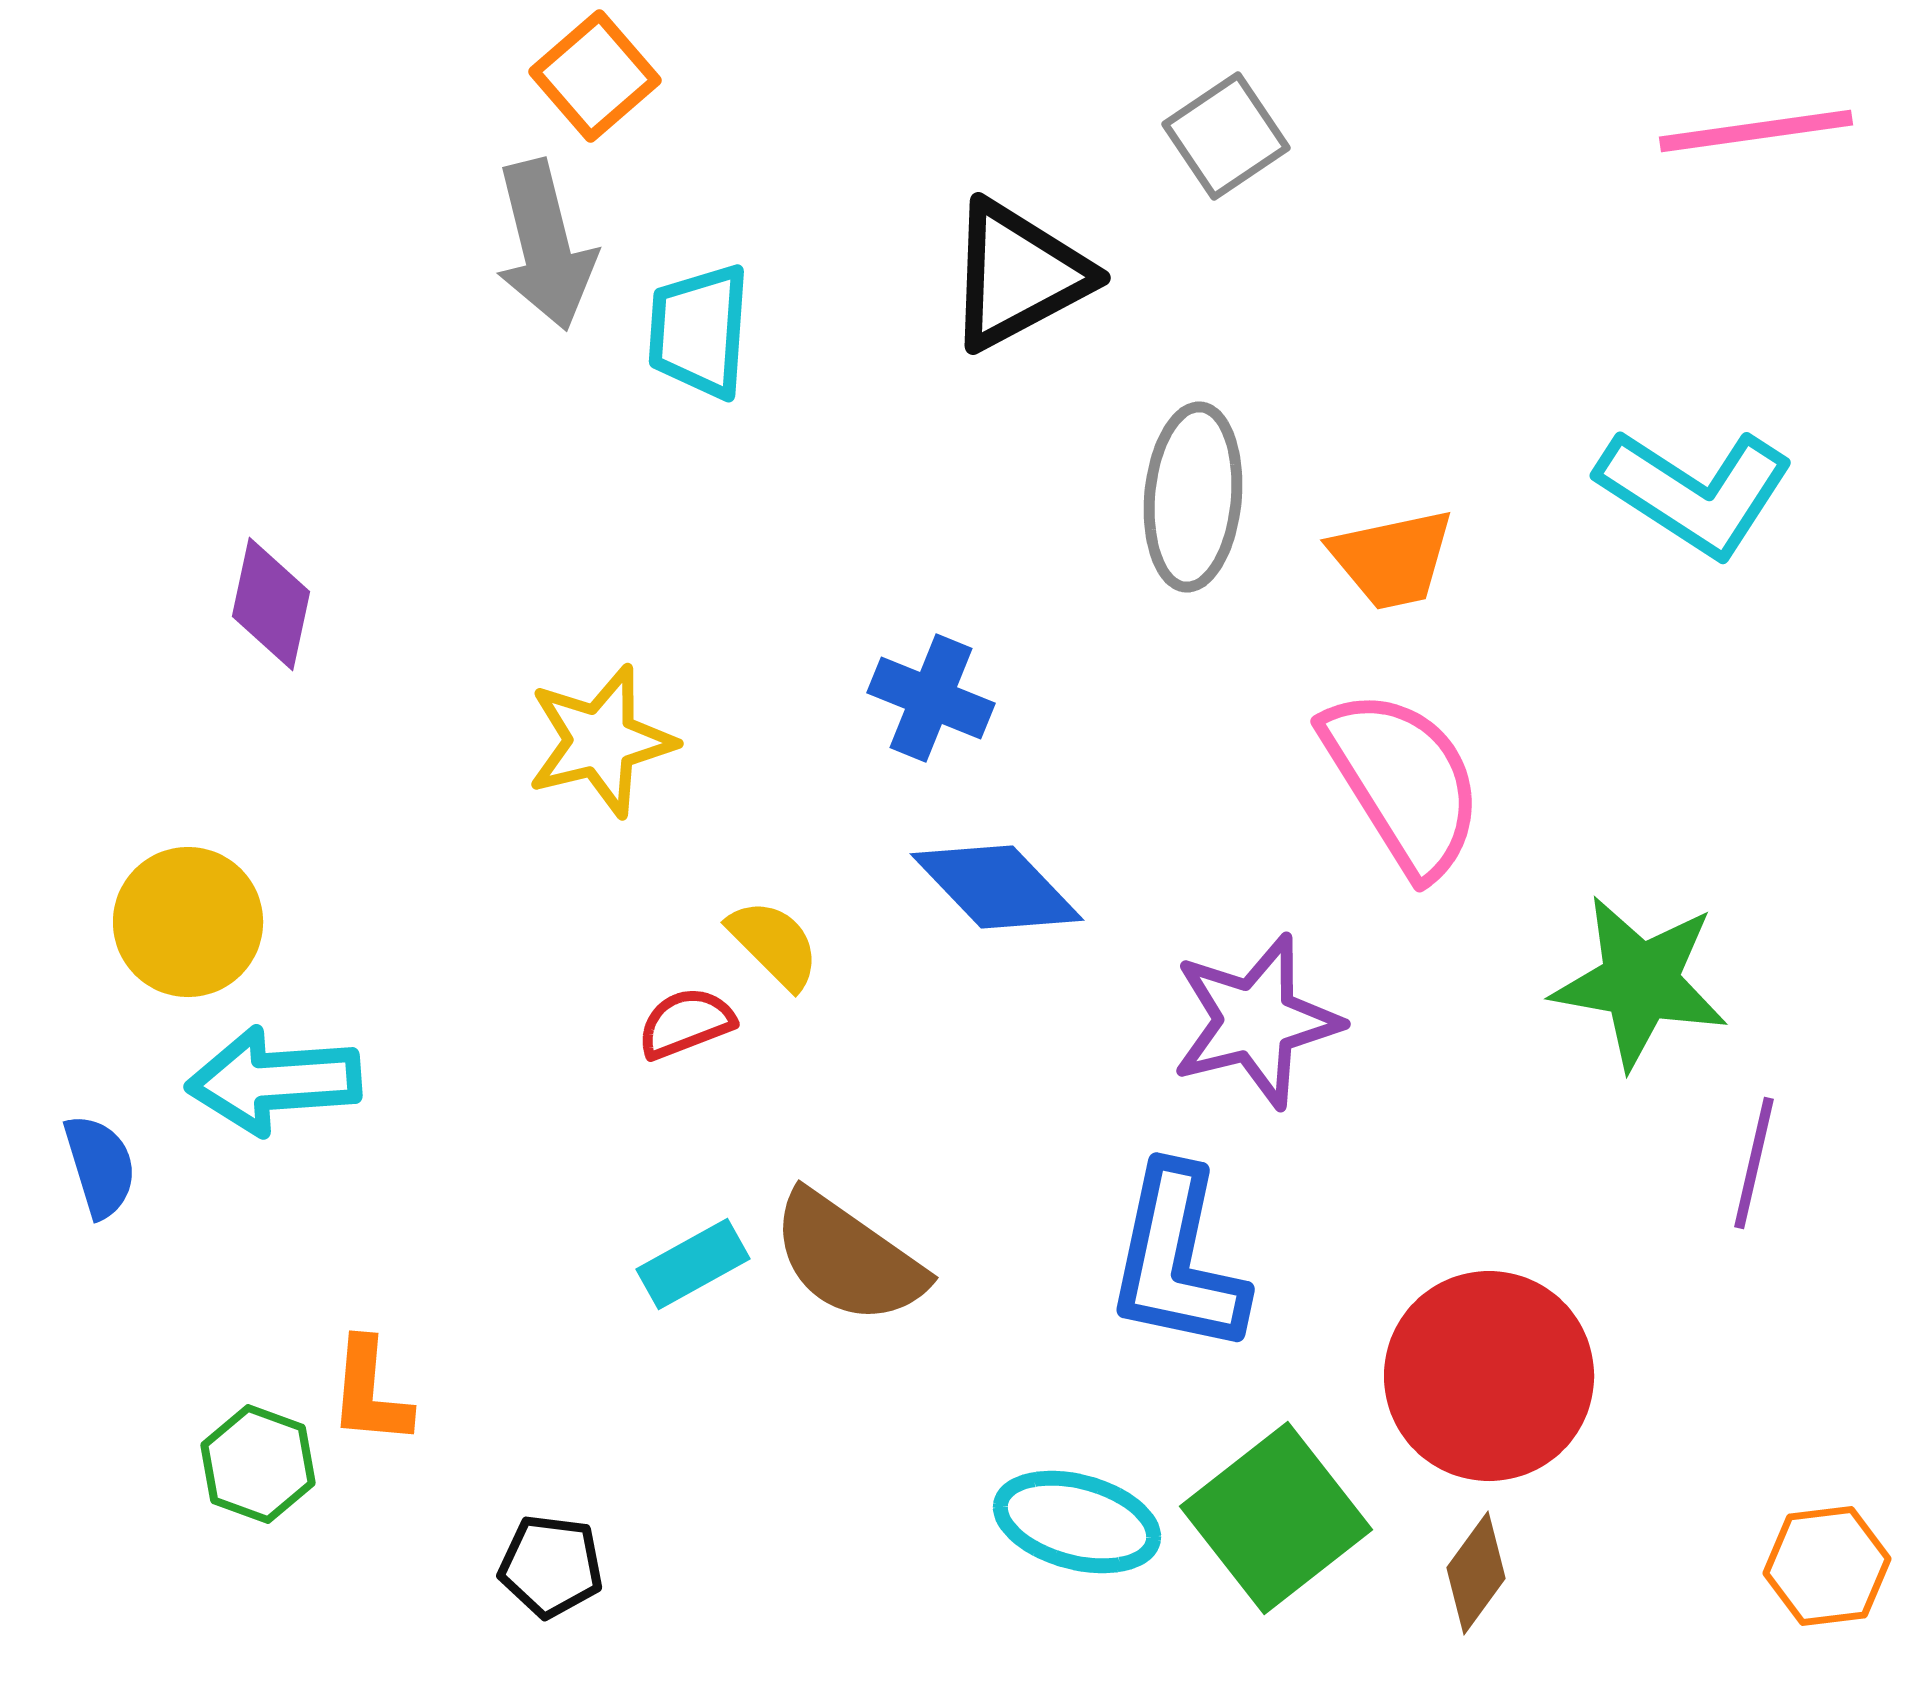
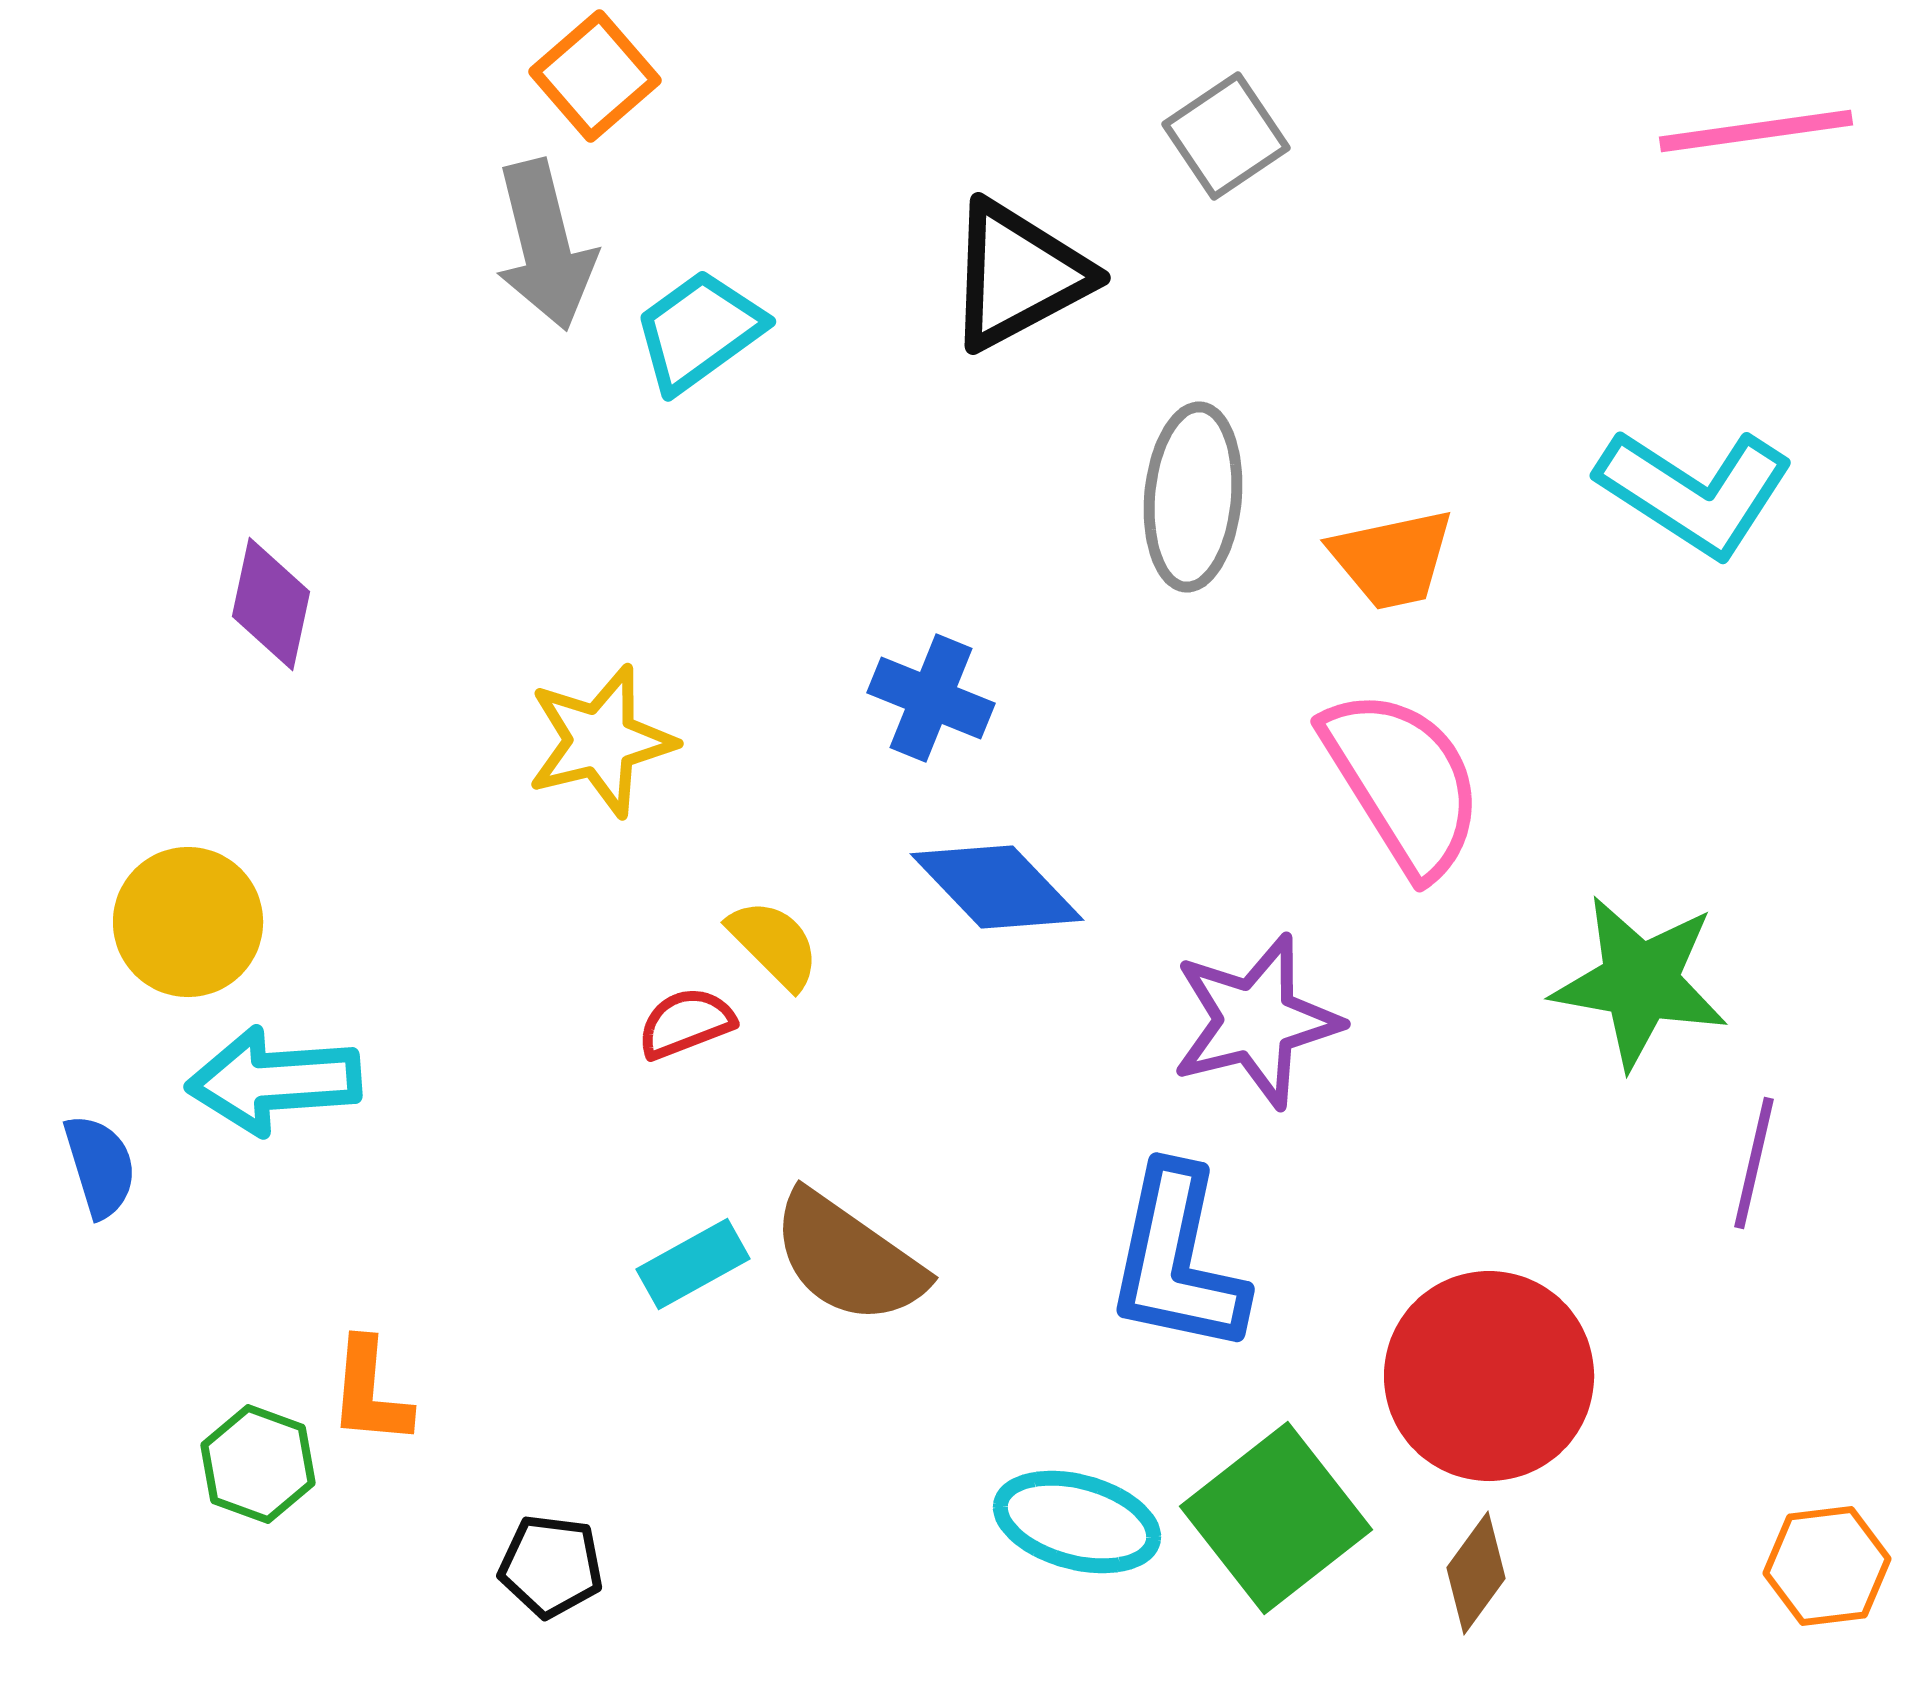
cyan trapezoid: rotated 50 degrees clockwise
